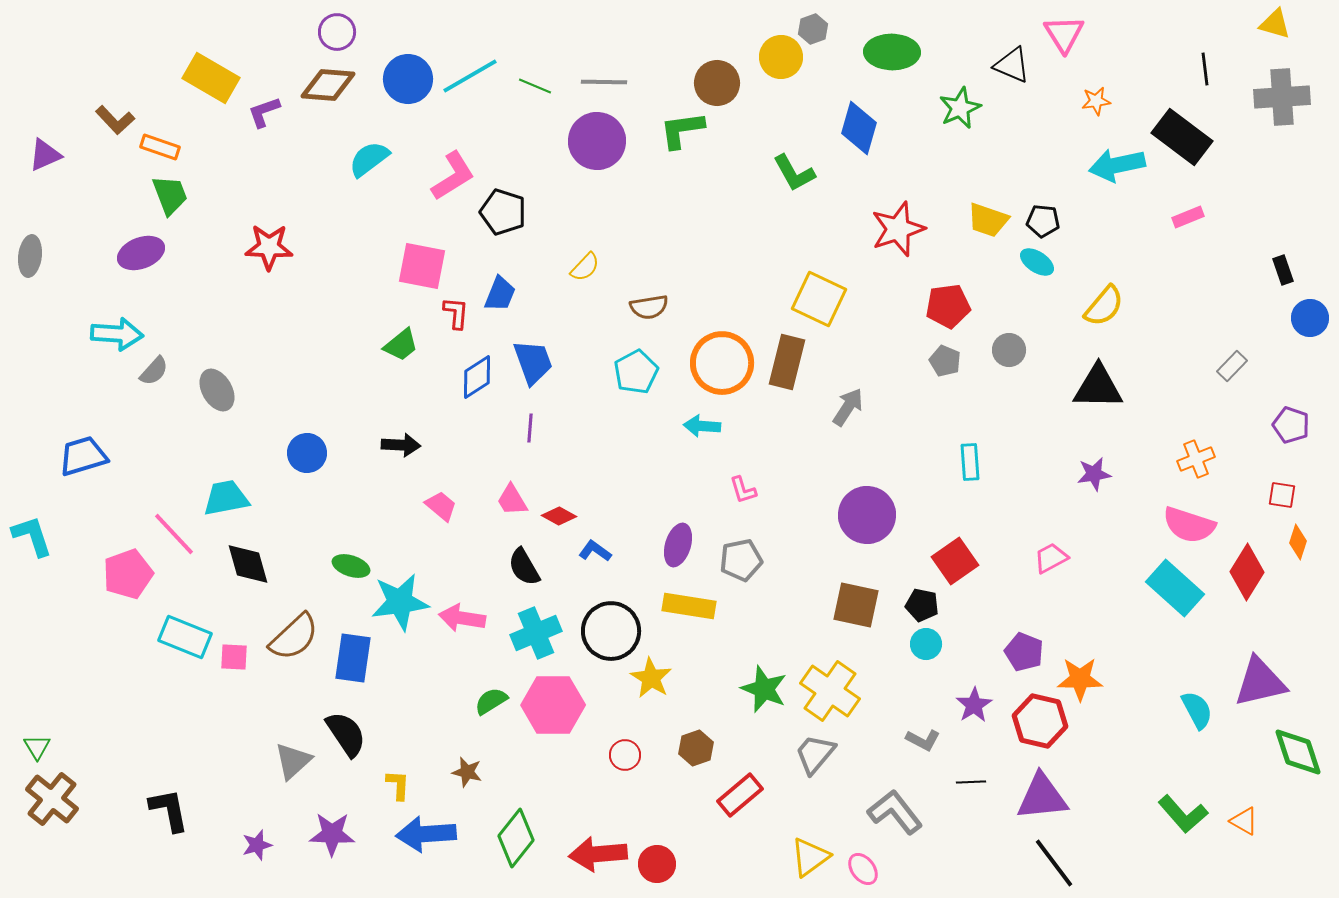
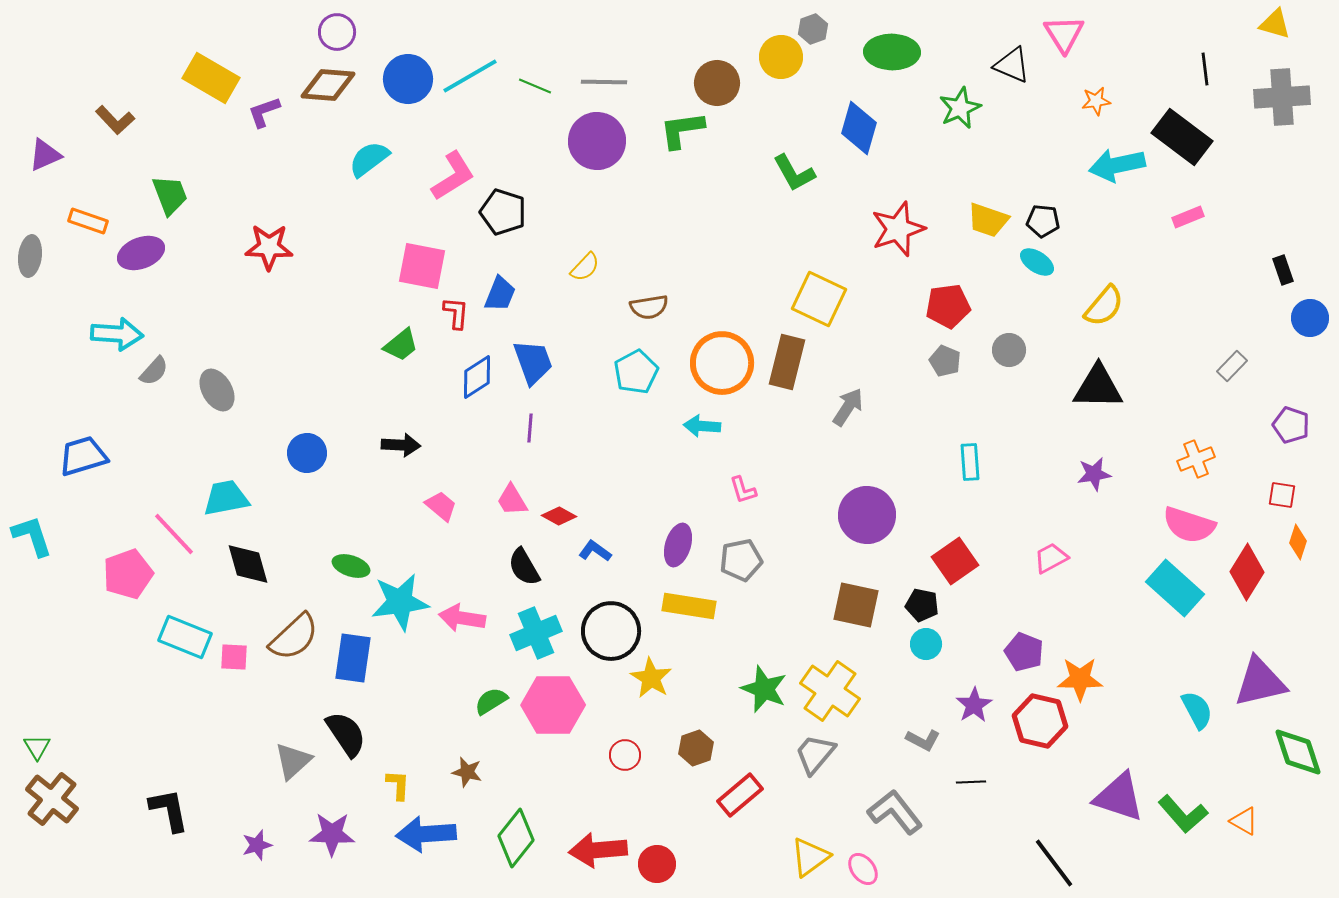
orange rectangle at (160, 147): moved 72 px left, 74 px down
purple triangle at (1042, 797): moved 77 px right; rotated 24 degrees clockwise
red arrow at (598, 854): moved 4 px up
